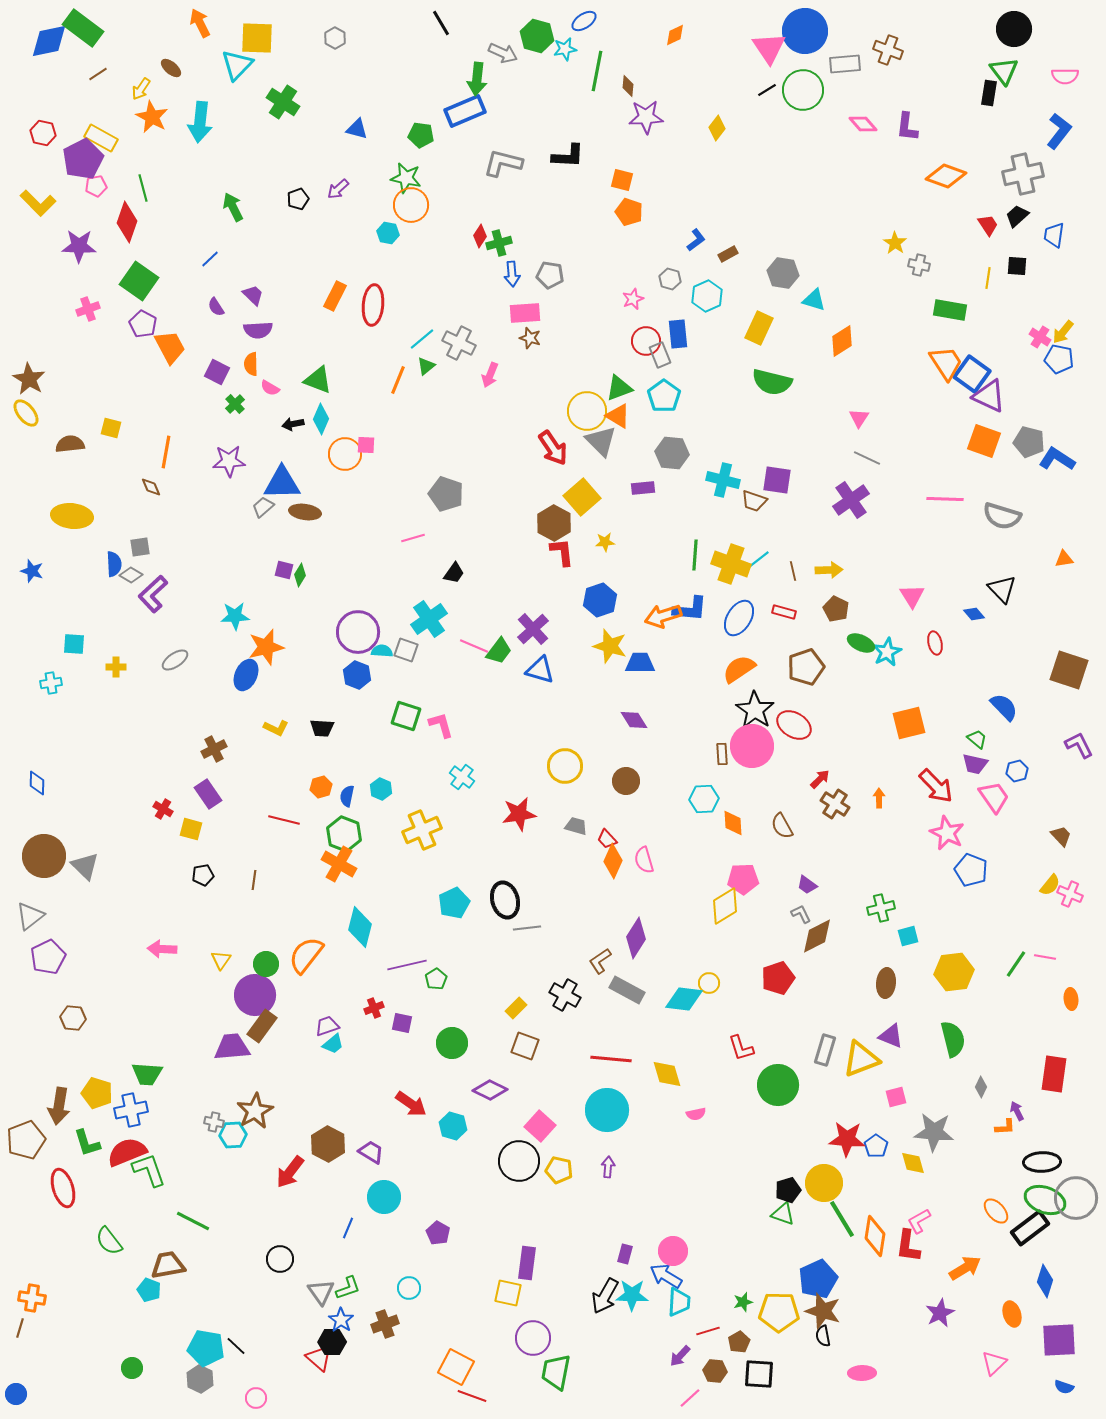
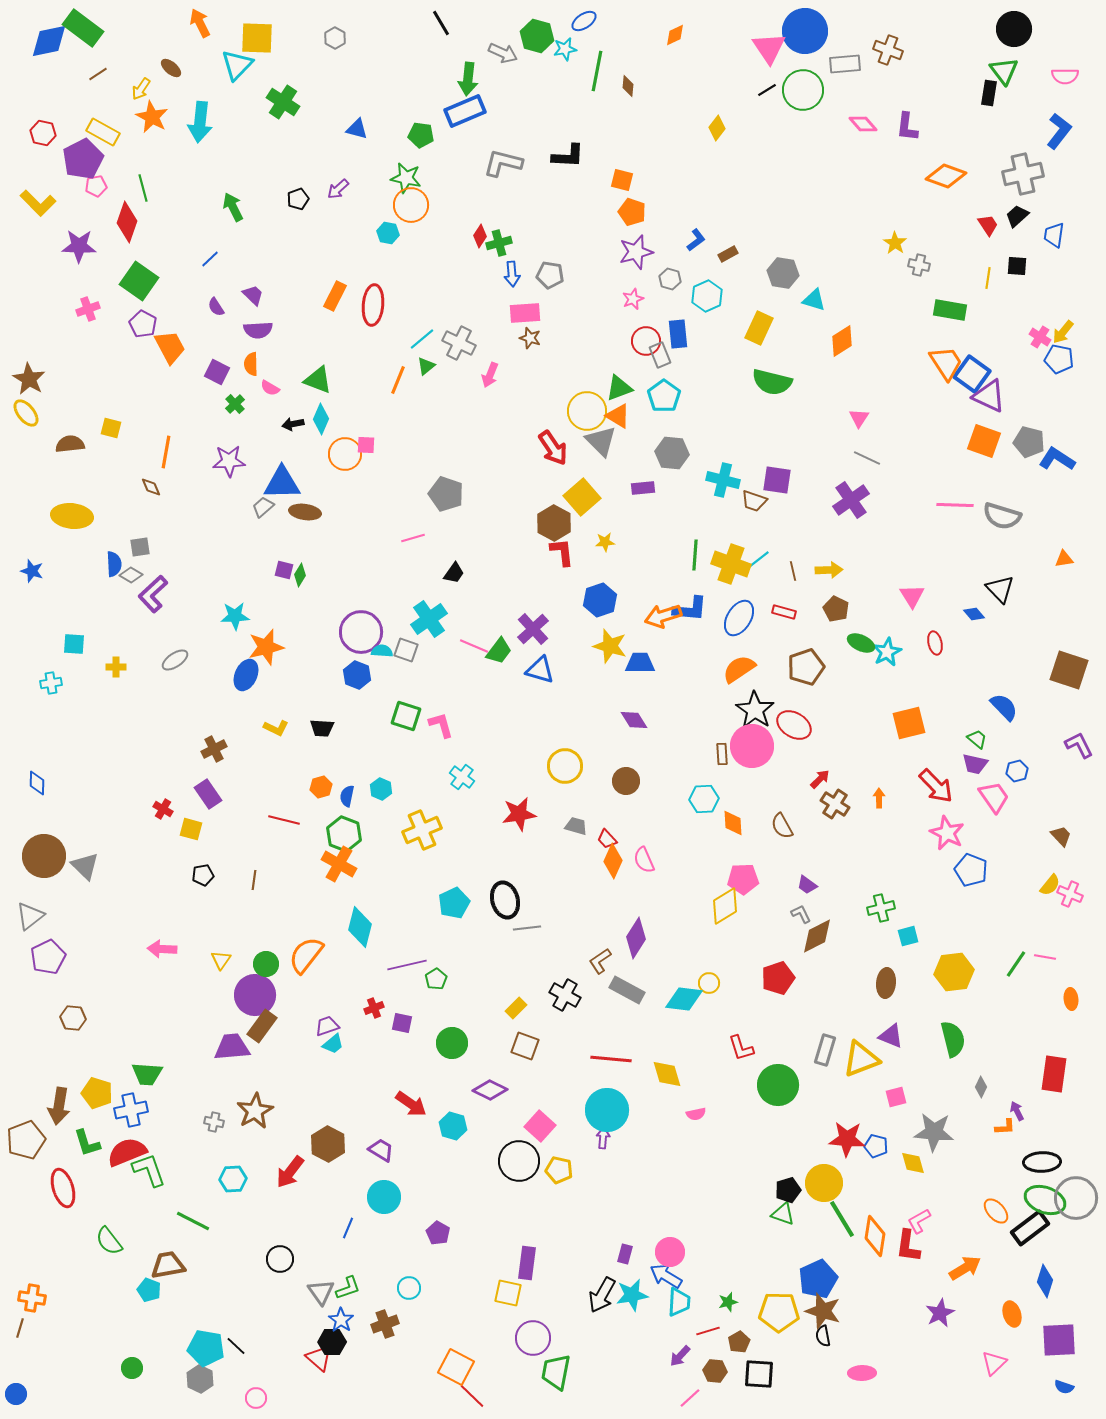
green arrow at (477, 79): moved 9 px left
purple star at (646, 117): moved 10 px left, 135 px down; rotated 12 degrees counterclockwise
yellow rectangle at (101, 138): moved 2 px right, 6 px up
orange pentagon at (629, 212): moved 3 px right
pink line at (945, 499): moved 10 px right, 6 px down
black triangle at (1002, 589): moved 2 px left
purple circle at (358, 632): moved 3 px right
pink semicircle at (644, 860): rotated 8 degrees counterclockwise
cyan hexagon at (233, 1135): moved 44 px down
blue pentagon at (876, 1146): rotated 20 degrees counterclockwise
purple trapezoid at (371, 1152): moved 10 px right, 2 px up
purple arrow at (608, 1167): moved 5 px left, 29 px up
pink circle at (673, 1251): moved 3 px left, 1 px down
cyan star at (632, 1295): rotated 12 degrees counterclockwise
black arrow at (605, 1296): moved 3 px left, 1 px up
green star at (743, 1302): moved 15 px left
red line at (472, 1396): rotated 24 degrees clockwise
